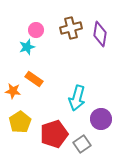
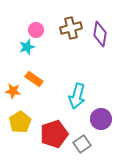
cyan arrow: moved 2 px up
